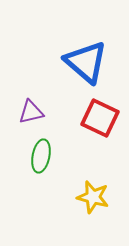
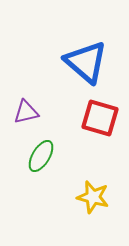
purple triangle: moved 5 px left
red square: rotated 9 degrees counterclockwise
green ellipse: rotated 20 degrees clockwise
